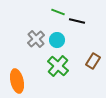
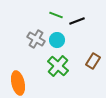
green line: moved 2 px left, 3 px down
black line: rotated 35 degrees counterclockwise
gray cross: rotated 18 degrees counterclockwise
orange ellipse: moved 1 px right, 2 px down
